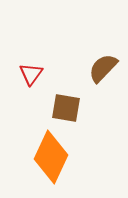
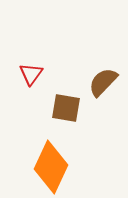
brown semicircle: moved 14 px down
orange diamond: moved 10 px down
